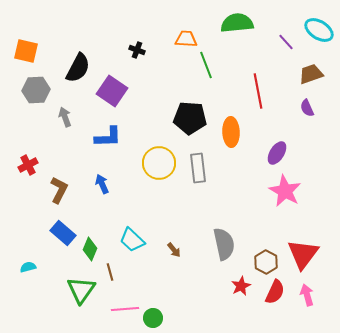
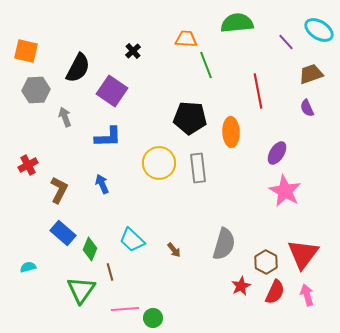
black cross: moved 4 px left, 1 px down; rotated 28 degrees clockwise
gray semicircle: rotated 28 degrees clockwise
